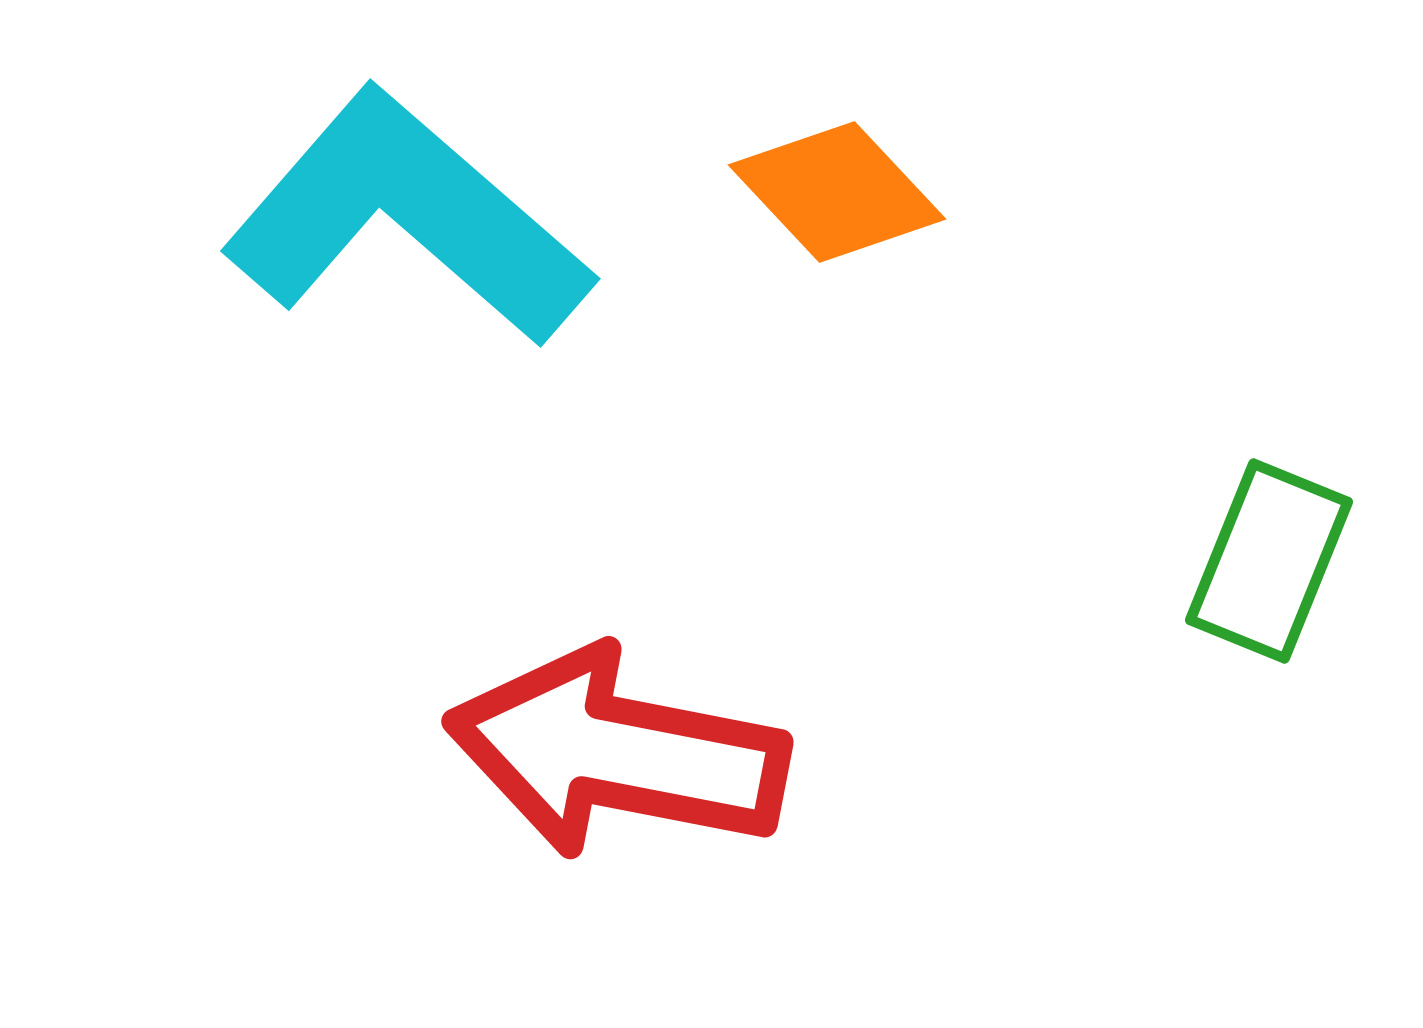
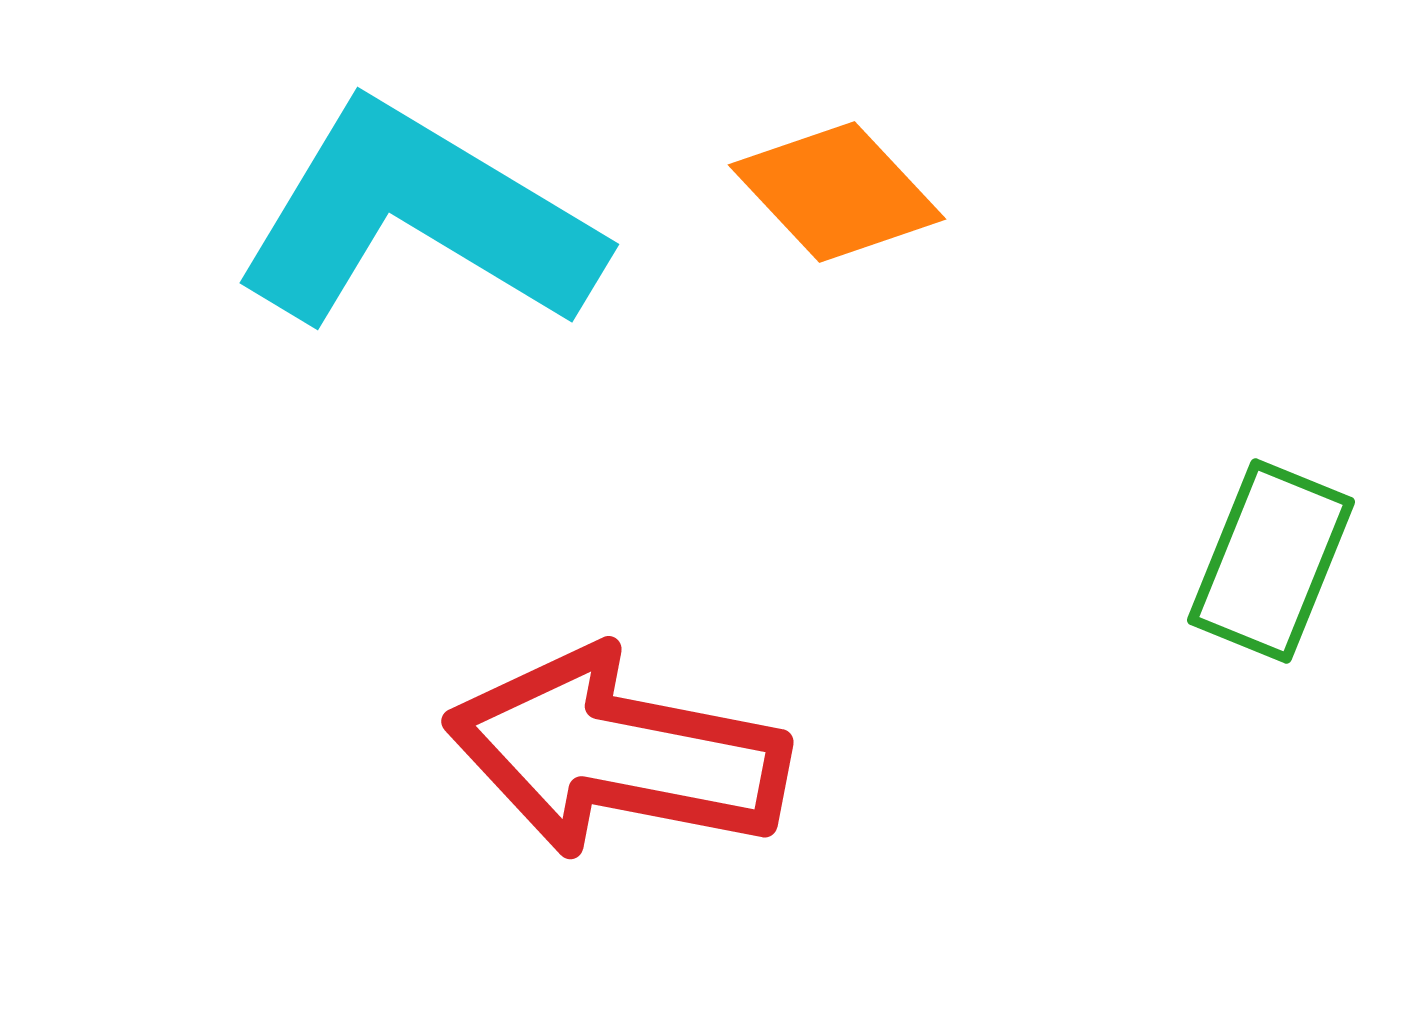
cyan L-shape: moved 11 px right; rotated 10 degrees counterclockwise
green rectangle: moved 2 px right
